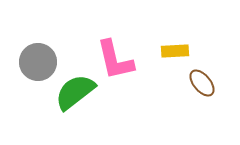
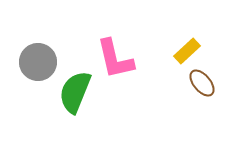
yellow rectangle: moved 12 px right; rotated 40 degrees counterclockwise
pink L-shape: moved 1 px up
green semicircle: rotated 30 degrees counterclockwise
